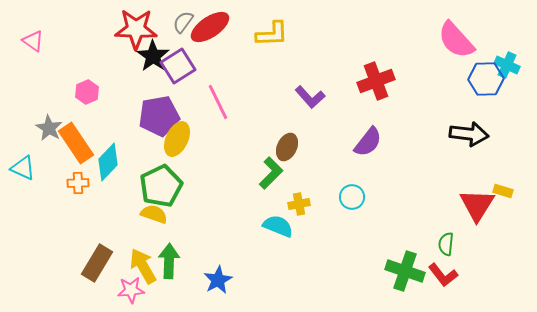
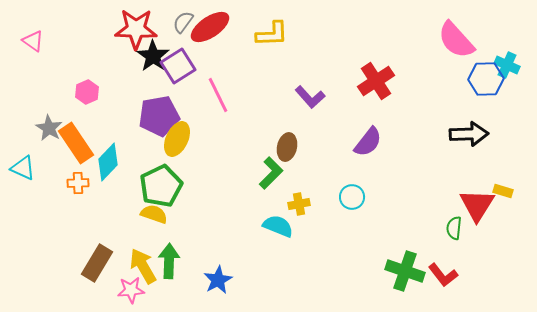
red cross: rotated 12 degrees counterclockwise
pink line: moved 7 px up
black arrow: rotated 9 degrees counterclockwise
brown ellipse: rotated 12 degrees counterclockwise
green semicircle: moved 8 px right, 16 px up
